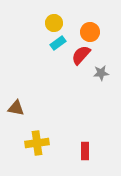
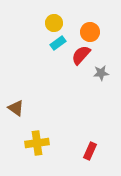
brown triangle: rotated 24 degrees clockwise
red rectangle: moved 5 px right; rotated 24 degrees clockwise
